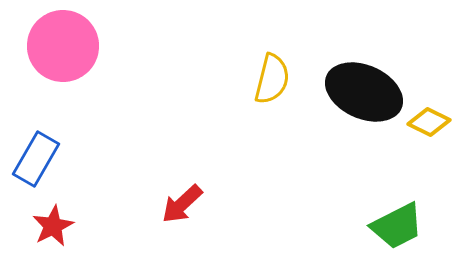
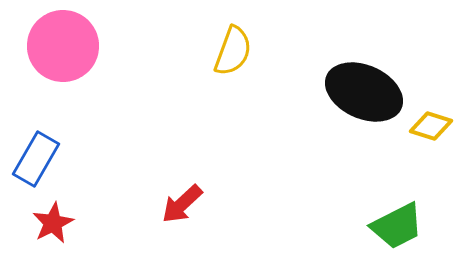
yellow semicircle: moved 39 px left, 28 px up; rotated 6 degrees clockwise
yellow diamond: moved 2 px right, 4 px down; rotated 9 degrees counterclockwise
red star: moved 3 px up
